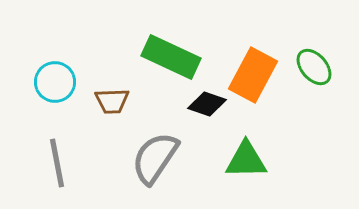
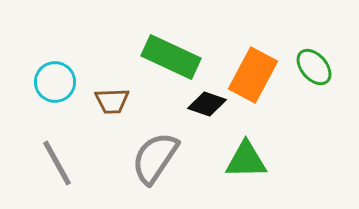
gray line: rotated 18 degrees counterclockwise
